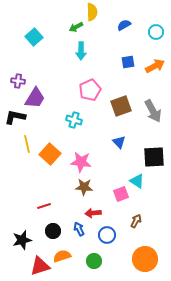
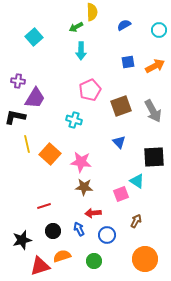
cyan circle: moved 3 px right, 2 px up
